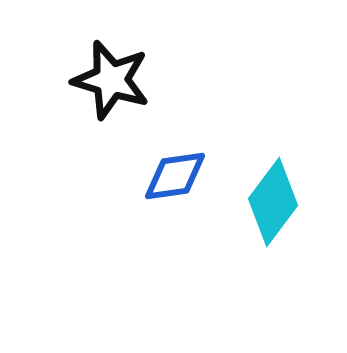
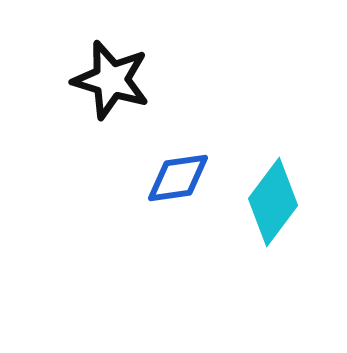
blue diamond: moved 3 px right, 2 px down
